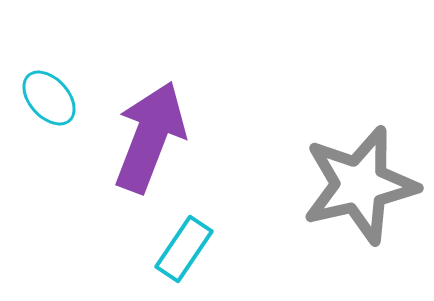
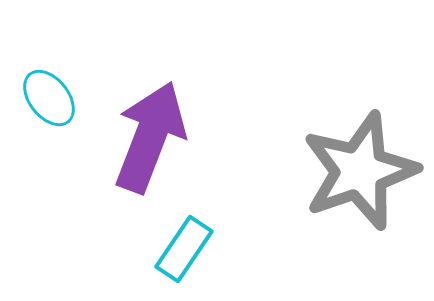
cyan ellipse: rotated 4 degrees clockwise
gray star: moved 14 px up; rotated 6 degrees counterclockwise
